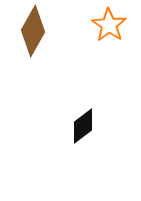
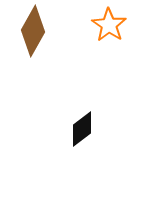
black diamond: moved 1 px left, 3 px down
